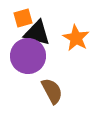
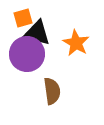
orange star: moved 5 px down
purple circle: moved 1 px left, 2 px up
brown semicircle: rotated 20 degrees clockwise
